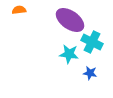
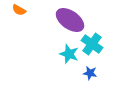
orange semicircle: rotated 144 degrees counterclockwise
cyan cross: moved 2 px down; rotated 10 degrees clockwise
cyan star: rotated 12 degrees clockwise
